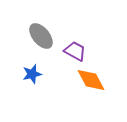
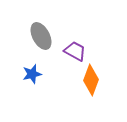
gray ellipse: rotated 12 degrees clockwise
orange diamond: rotated 48 degrees clockwise
